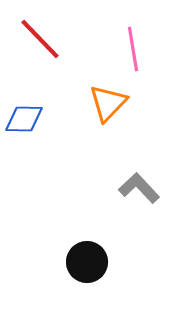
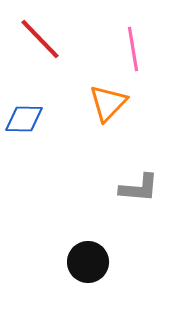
gray L-shape: rotated 138 degrees clockwise
black circle: moved 1 px right
